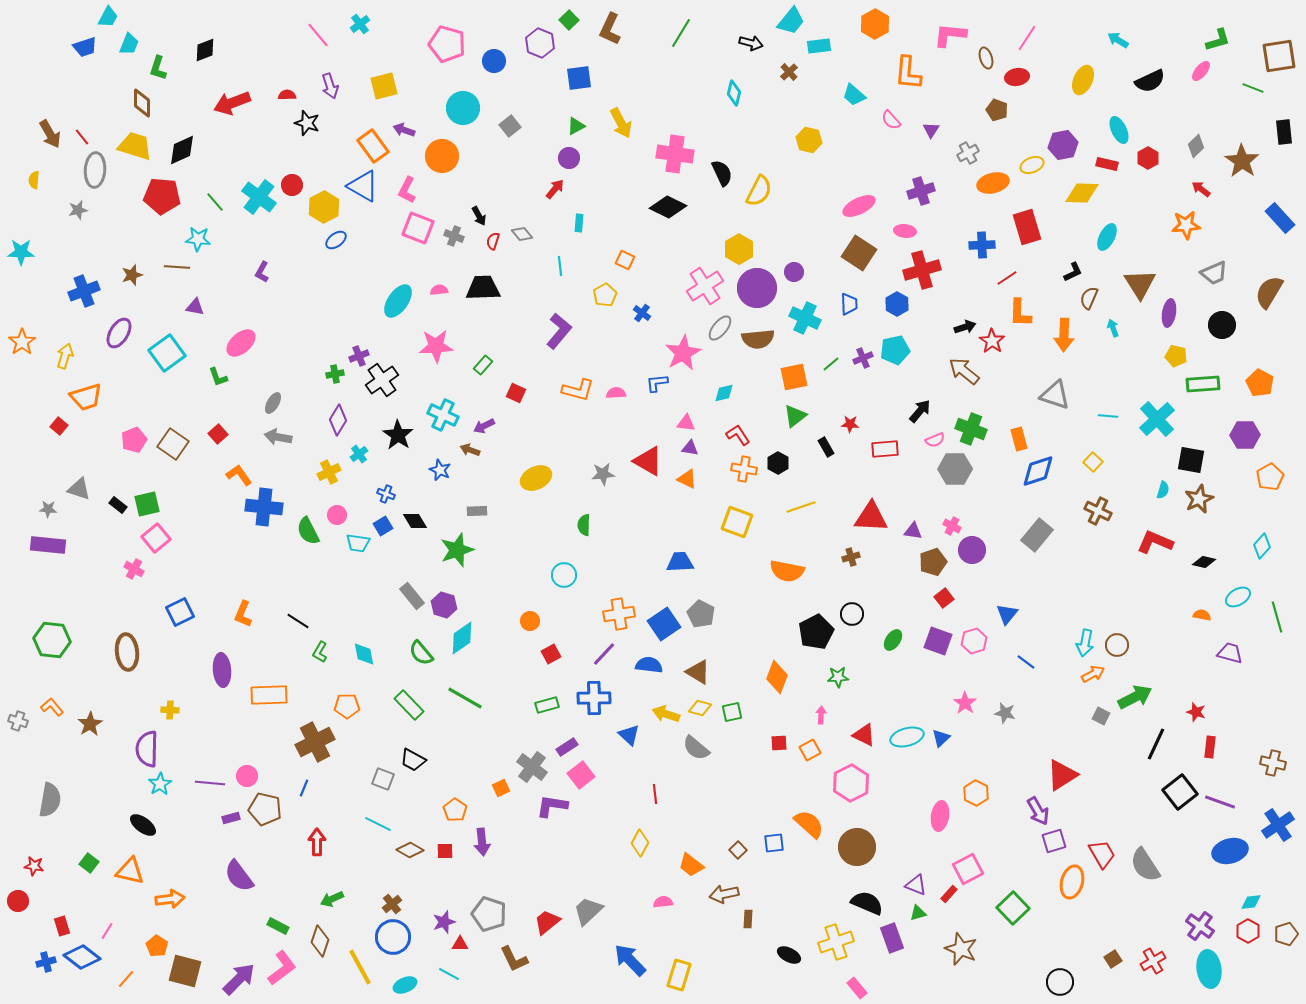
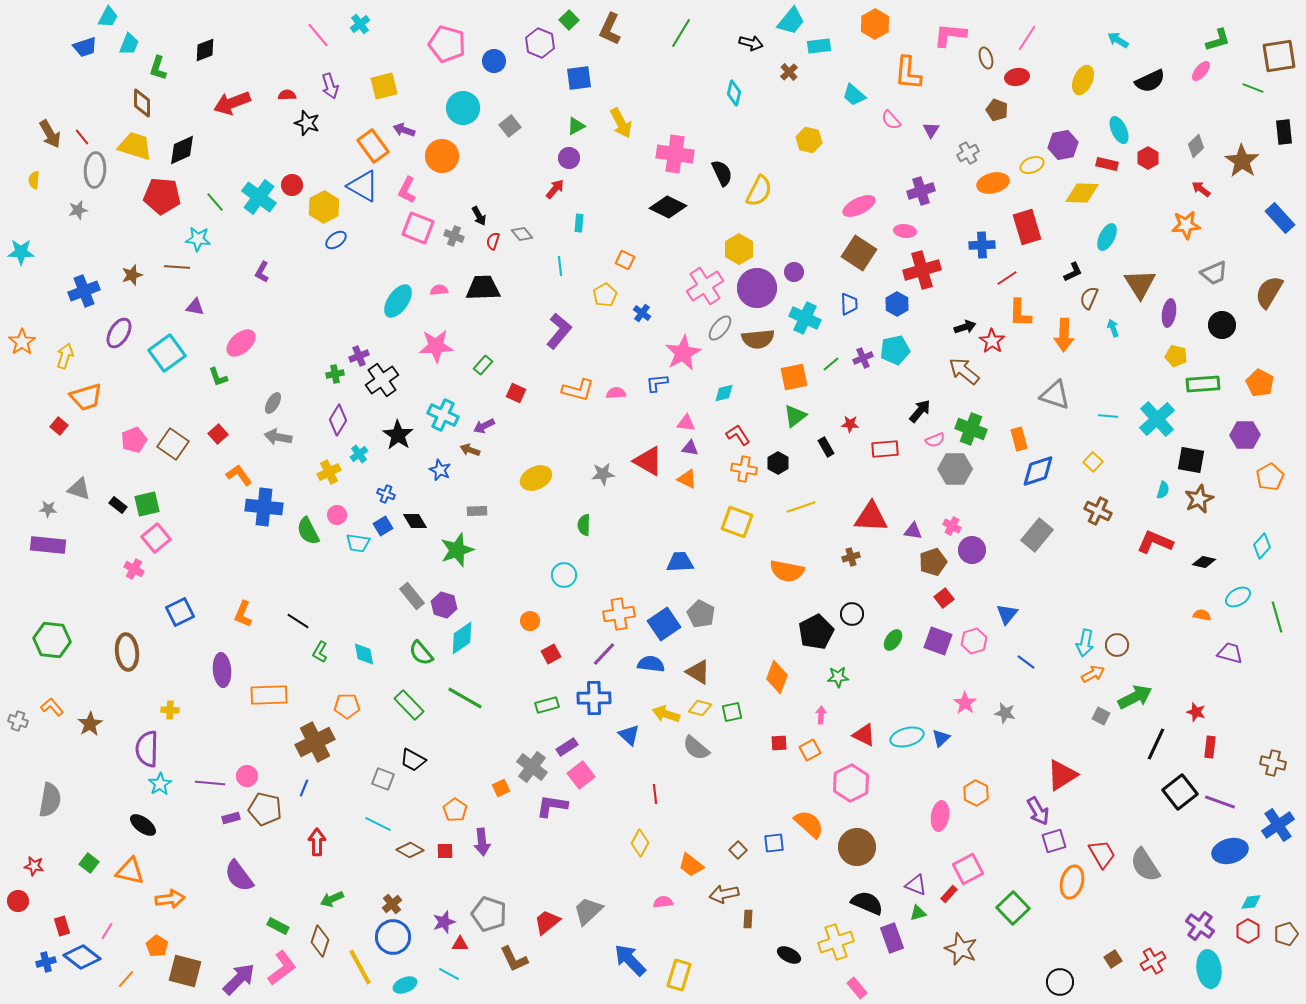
blue semicircle at (649, 665): moved 2 px right, 1 px up
